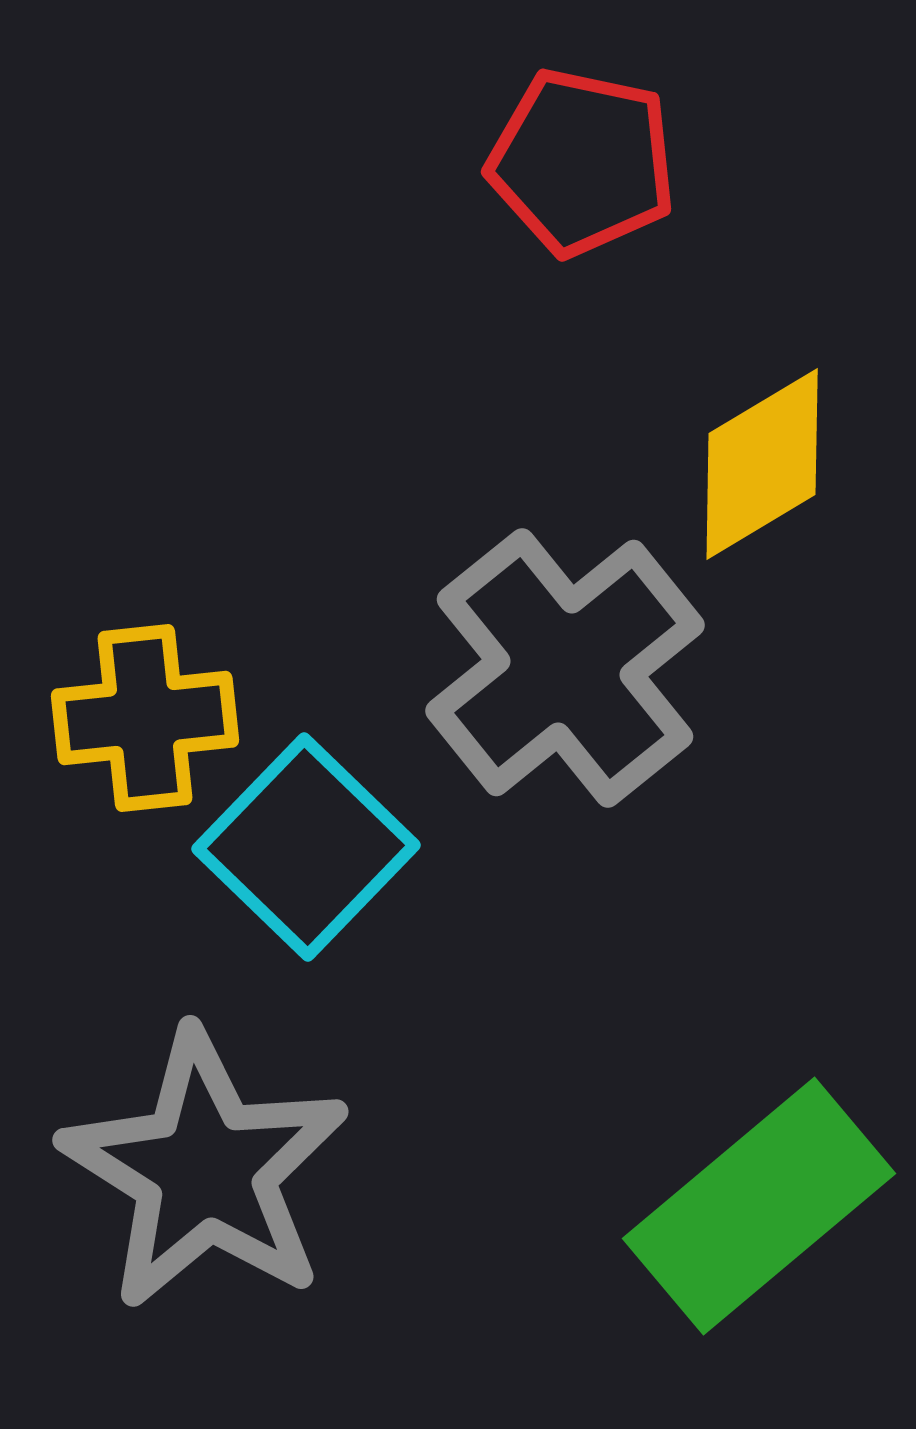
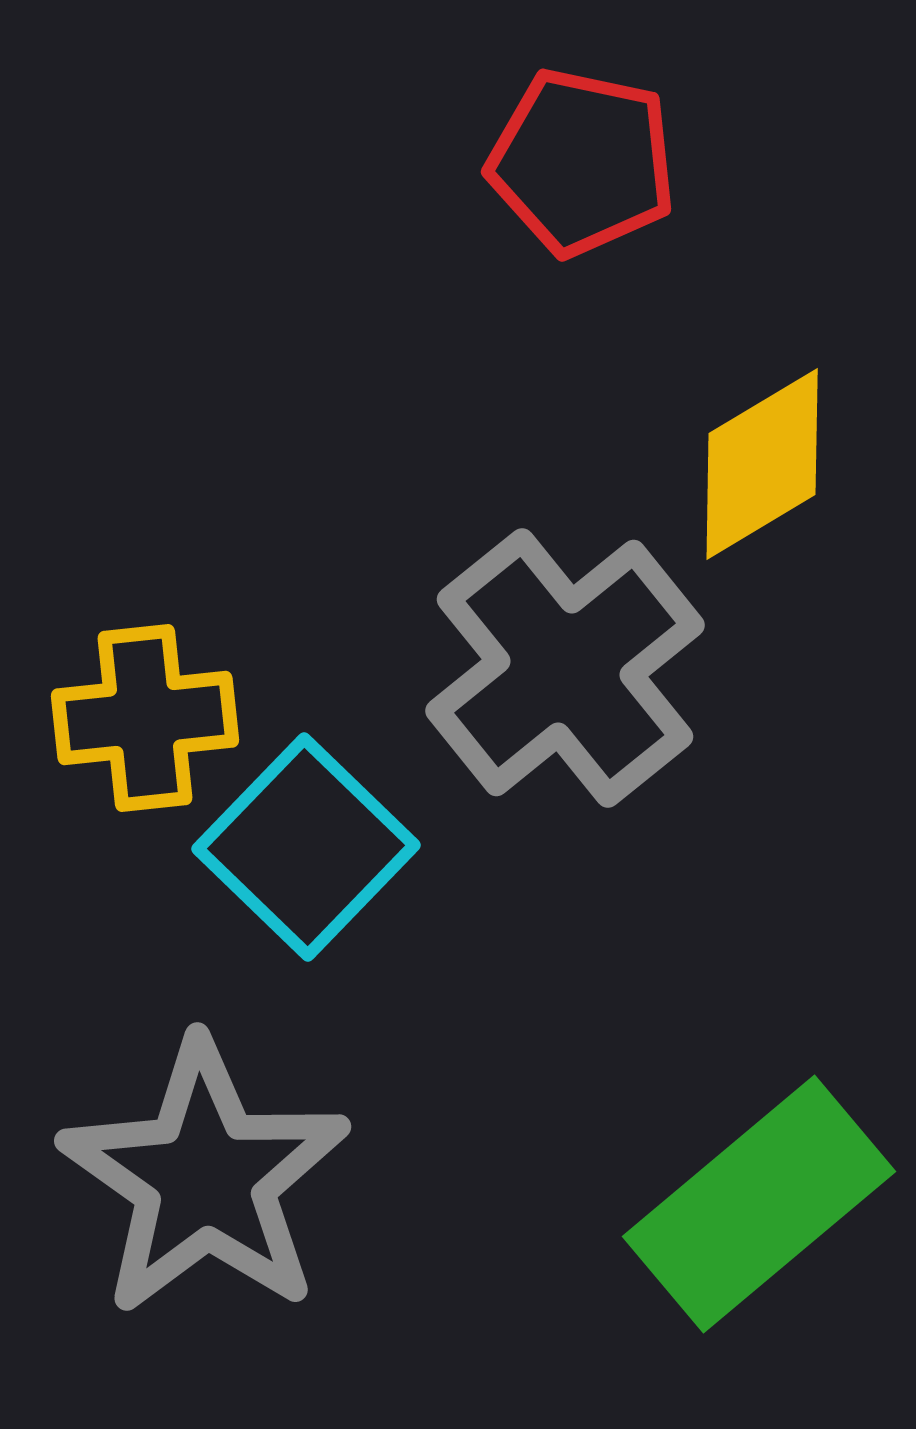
gray star: moved 8 px down; rotated 3 degrees clockwise
green rectangle: moved 2 px up
